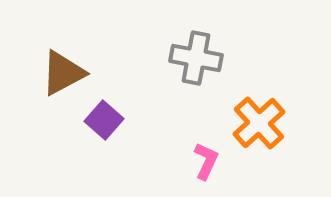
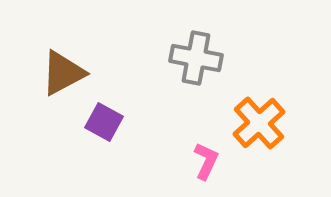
purple square: moved 2 px down; rotated 12 degrees counterclockwise
